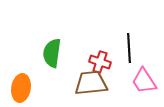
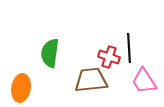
green semicircle: moved 2 px left
red cross: moved 9 px right, 5 px up
brown trapezoid: moved 3 px up
